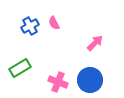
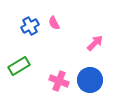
green rectangle: moved 1 px left, 2 px up
pink cross: moved 1 px right, 1 px up
